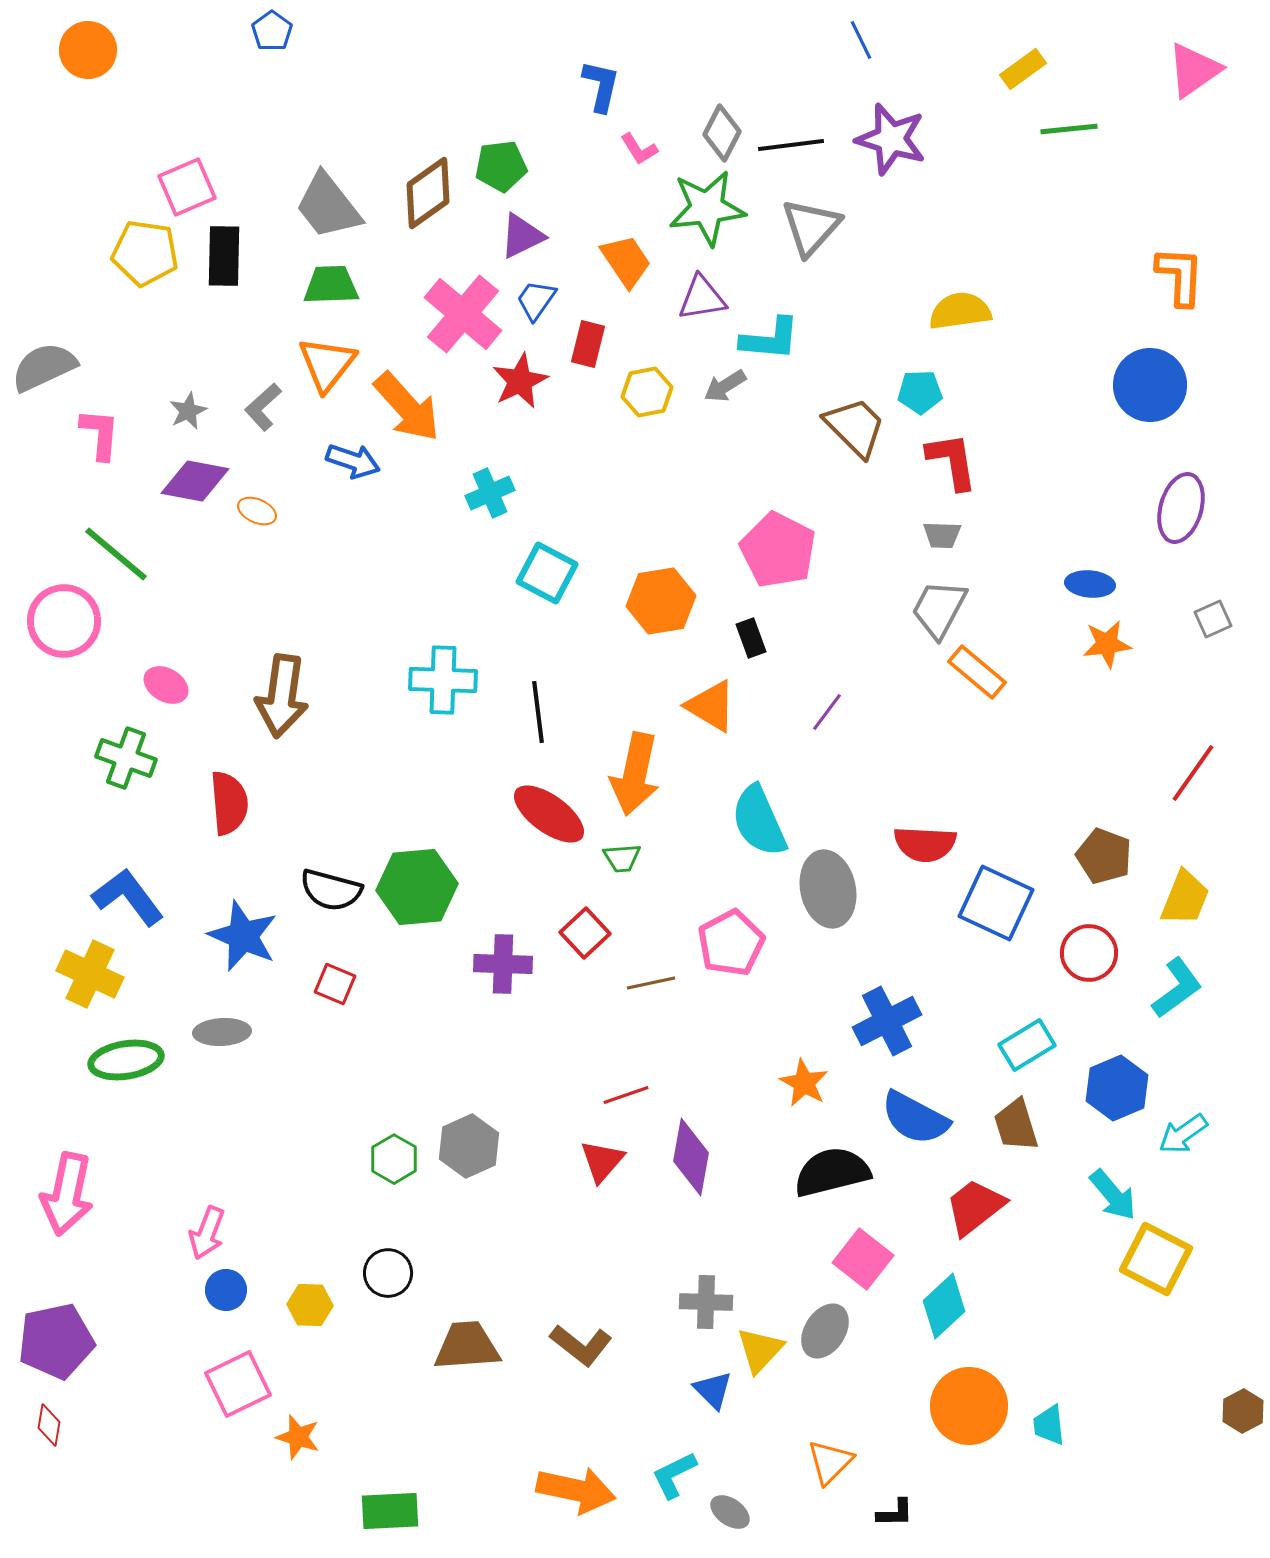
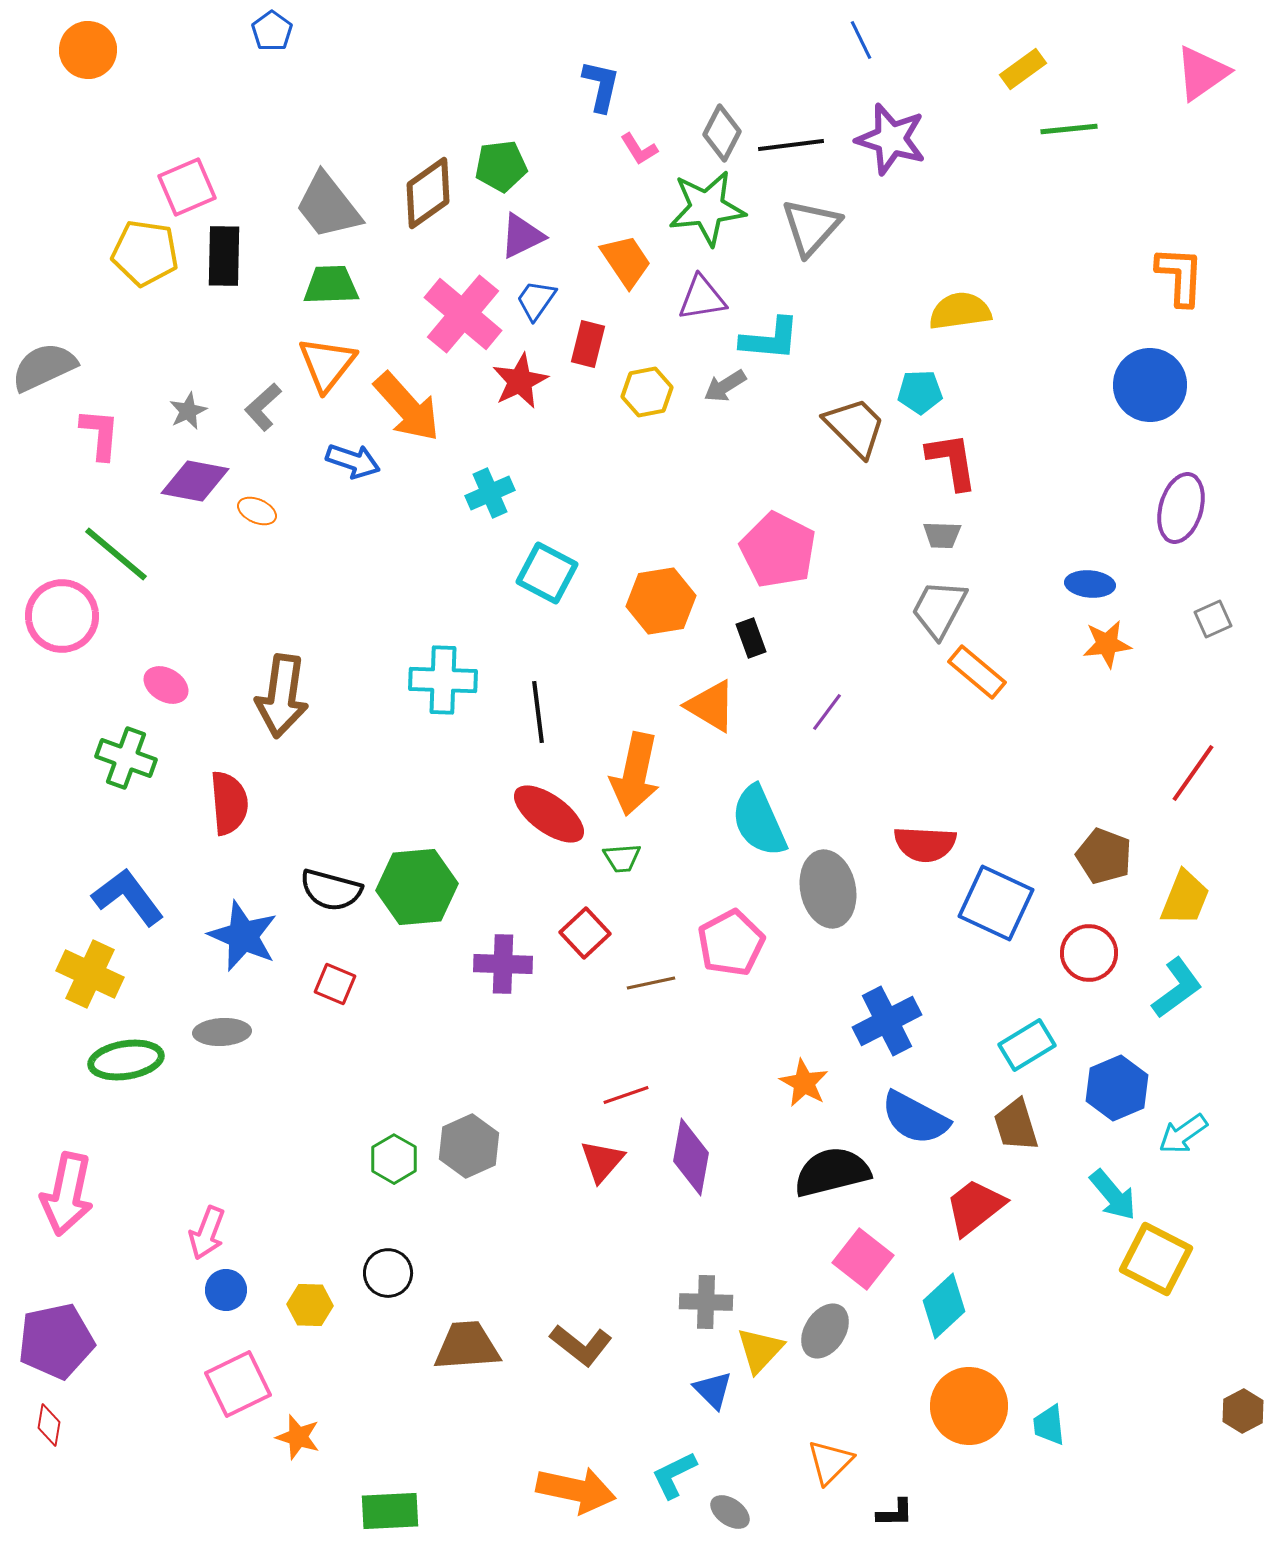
pink triangle at (1194, 70): moved 8 px right, 3 px down
pink circle at (64, 621): moved 2 px left, 5 px up
